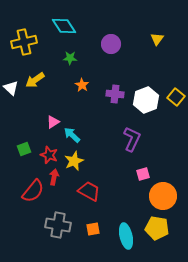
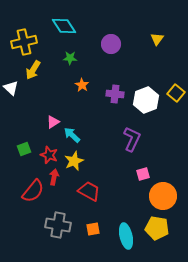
yellow arrow: moved 2 px left, 10 px up; rotated 24 degrees counterclockwise
yellow square: moved 4 px up
